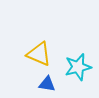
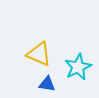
cyan star: rotated 12 degrees counterclockwise
